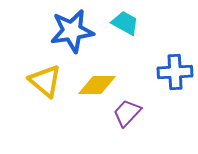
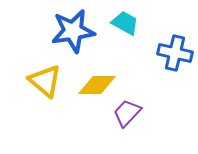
blue star: moved 1 px right
blue cross: moved 19 px up; rotated 16 degrees clockwise
